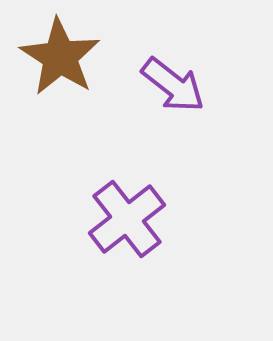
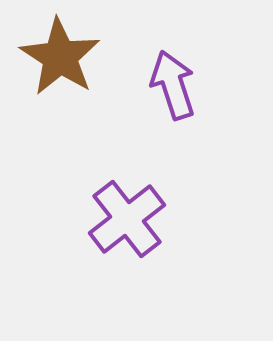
purple arrow: rotated 146 degrees counterclockwise
